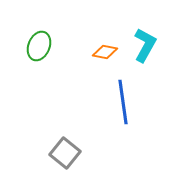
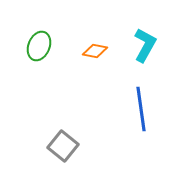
orange diamond: moved 10 px left, 1 px up
blue line: moved 18 px right, 7 px down
gray square: moved 2 px left, 7 px up
